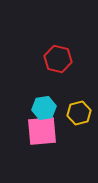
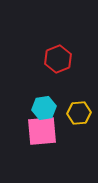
red hexagon: rotated 24 degrees clockwise
yellow hexagon: rotated 10 degrees clockwise
